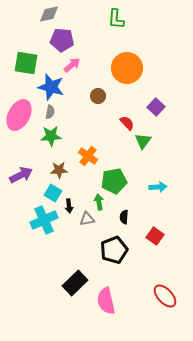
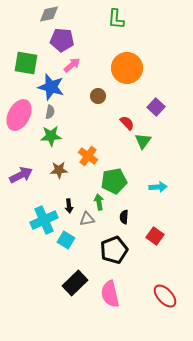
cyan square: moved 13 px right, 47 px down
pink semicircle: moved 4 px right, 7 px up
